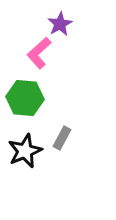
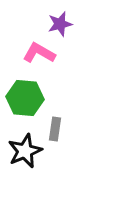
purple star: rotated 15 degrees clockwise
pink L-shape: rotated 72 degrees clockwise
gray rectangle: moved 7 px left, 9 px up; rotated 20 degrees counterclockwise
